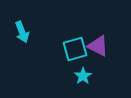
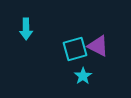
cyan arrow: moved 4 px right, 3 px up; rotated 20 degrees clockwise
